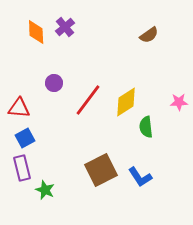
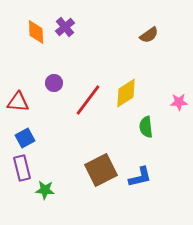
yellow diamond: moved 9 px up
red triangle: moved 1 px left, 6 px up
blue L-shape: rotated 70 degrees counterclockwise
green star: rotated 18 degrees counterclockwise
